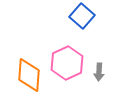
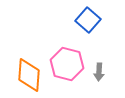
blue square: moved 6 px right, 4 px down
pink hexagon: moved 1 px down; rotated 20 degrees counterclockwise
